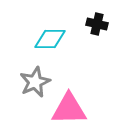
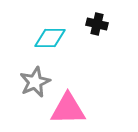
cyan diamond: moved 1 px up
pink triangle: moved 1 px left
